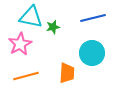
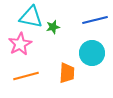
blue line: moved 2 px right, 2 px down
